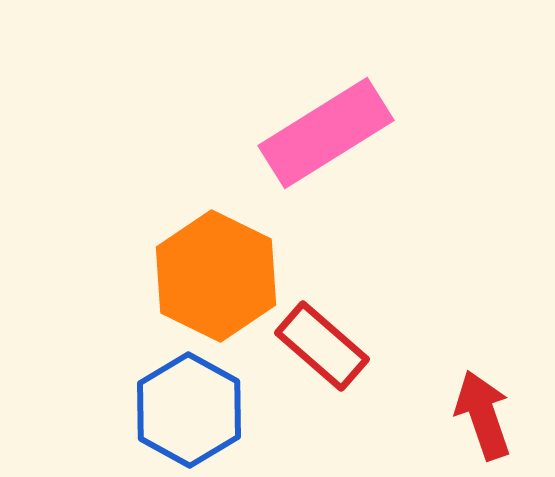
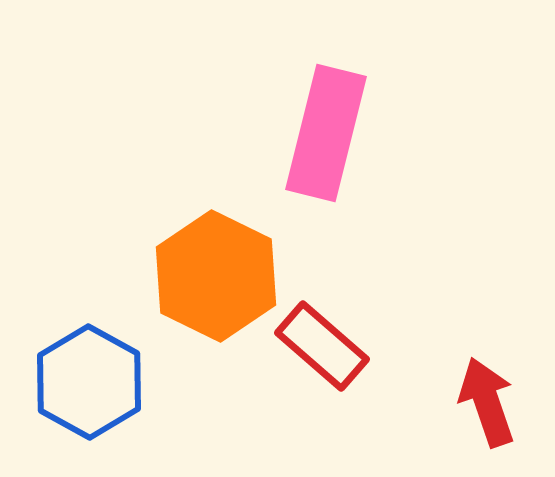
pink rectangle: rotated 44 degrees counterclockwise
blue hexagon: moved 100 px left, 28 px up
red arrow: moved 4 px right, 13 px up
